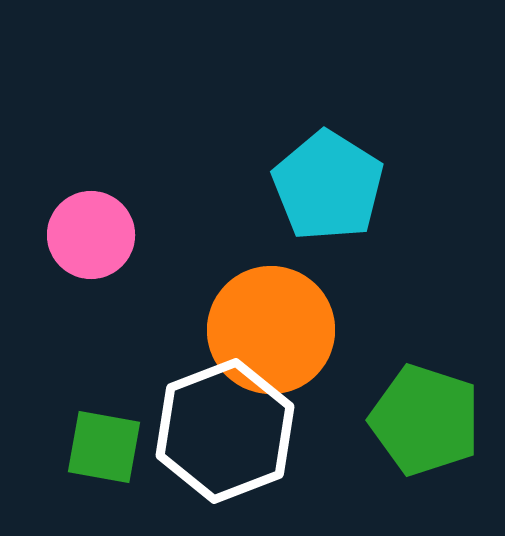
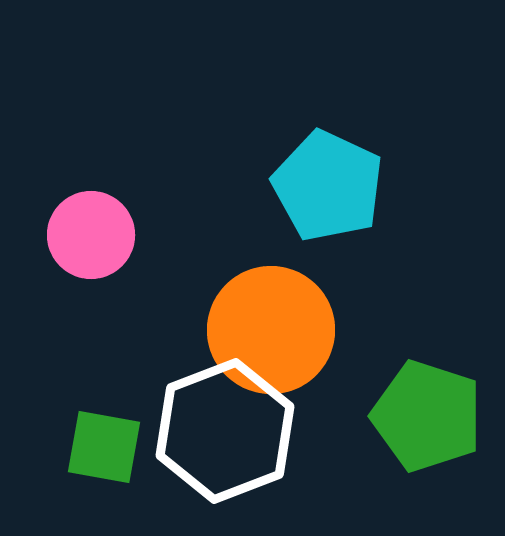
cyan pentagon: rotated 7 degrees counterclockwise
green pentagon: moved 2 px right, 4 px up
